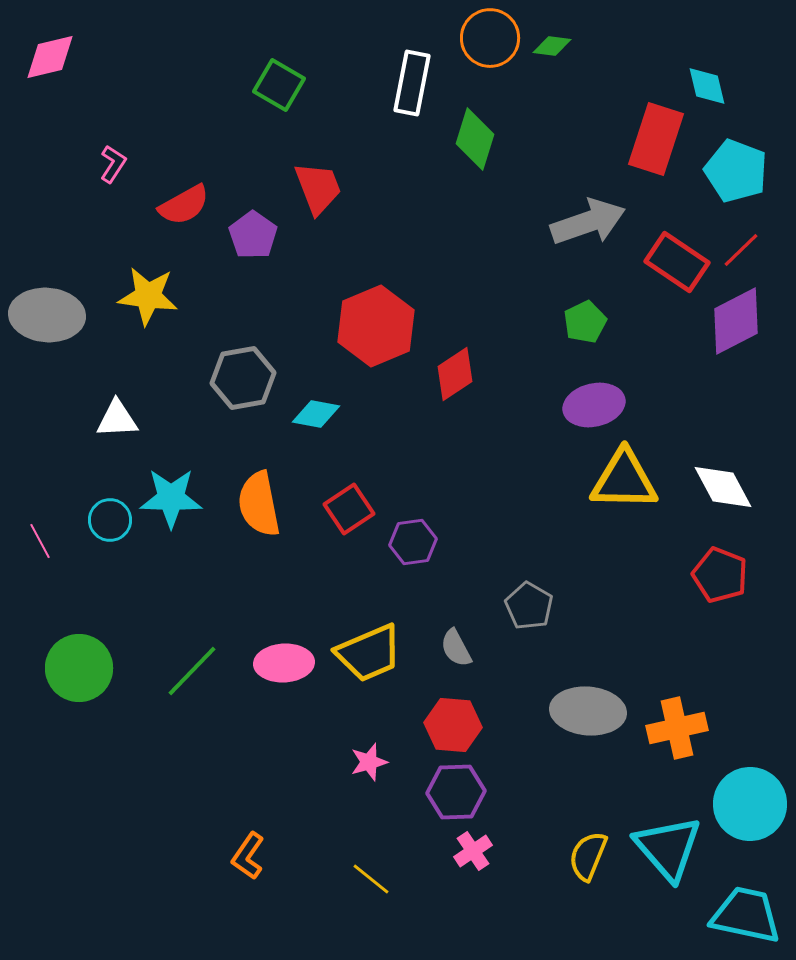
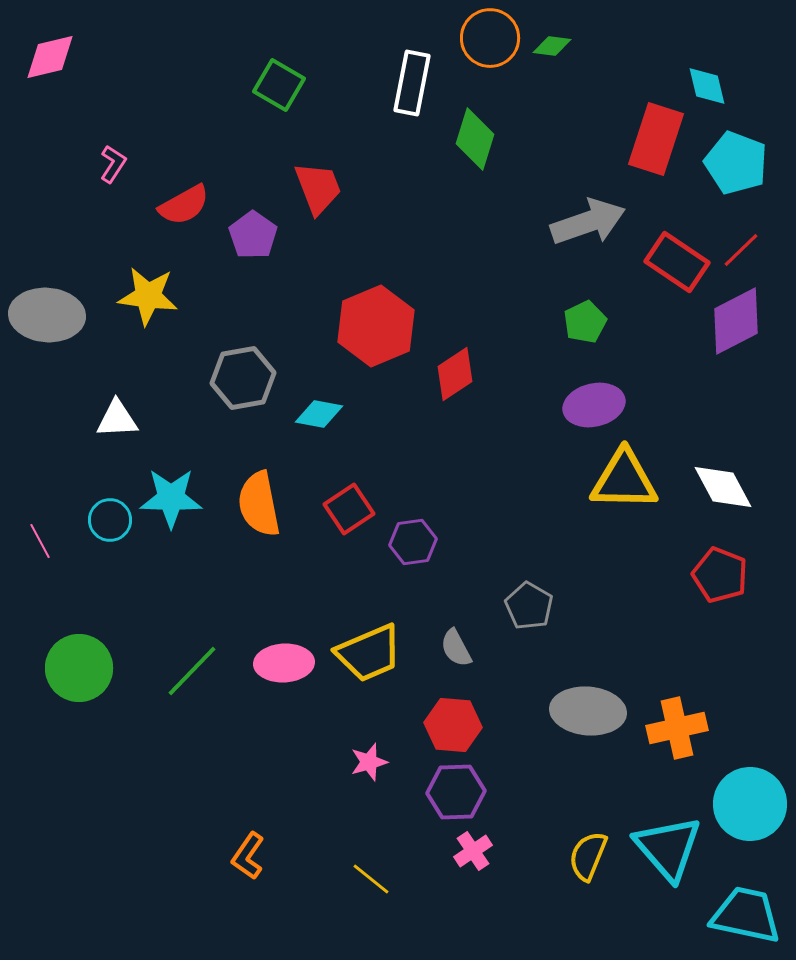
cyan pentagon at (736, 171): moved 8 px up
cyan diamond at (316, 414): moved 3 px right
